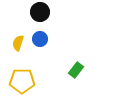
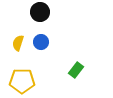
blue circle: moved 1 px right, 3 px down
